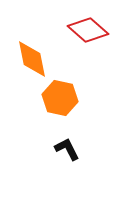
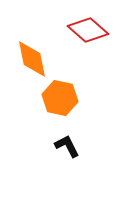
black L-shape: moved 3 px up
